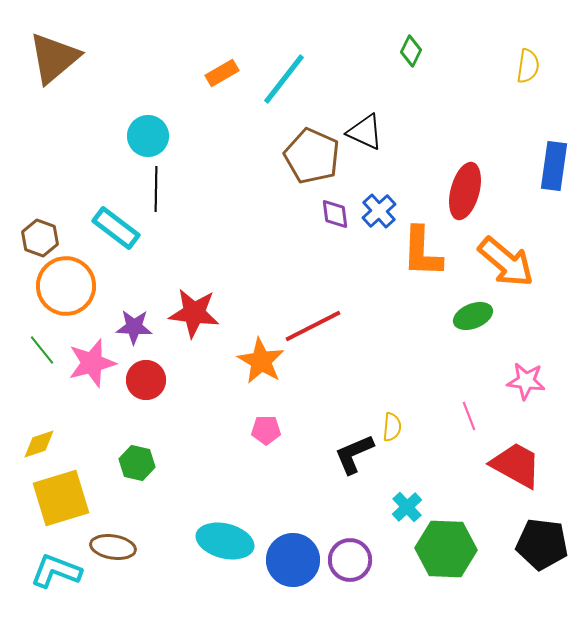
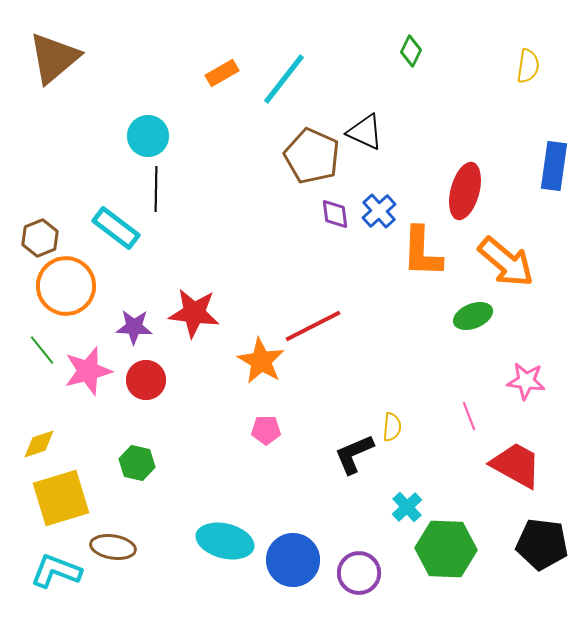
brown hexagon at (40, 238): rotated 18 degrees clockwise
pink star at (92, 363): moved 4 px left, 8 px down
purple circle at (350, 560): moved 9 px right, 13 px down
